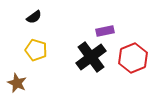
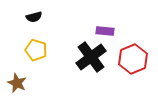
black semicircle: rotated 21 degrees clockwise
purple rectangle: rotated 18 degrees clockwise
red hexagon: moved 1 px down
